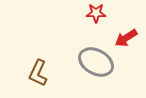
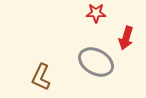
red arrow: rotated 40 degrees counterclockwise
brown L-shape: moved 3 px right, 4 px down
